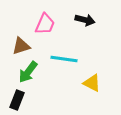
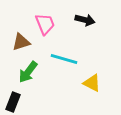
pink trapezoid: rotated 45 degrees counterclockwise
brown triangle: moved 4 px up
cyan line: rotated 8 degrees clockwise
black rectangle: moved 4 px left, 2 px down
